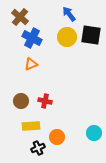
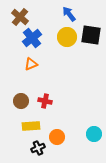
blue cross: rotated 24 degrees clockwise
cyan circle: moved 1 px down
